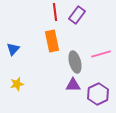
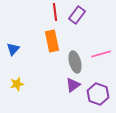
purple triangle: rotated 35 degrees counterclockwise
purple hexagon: rotated 15 degrees counterclockwise
